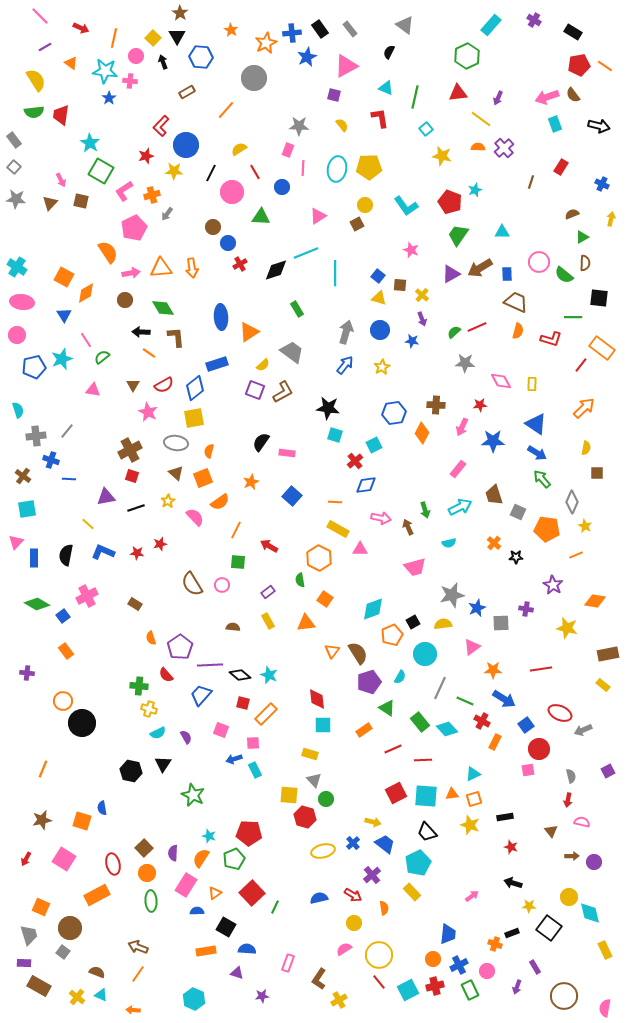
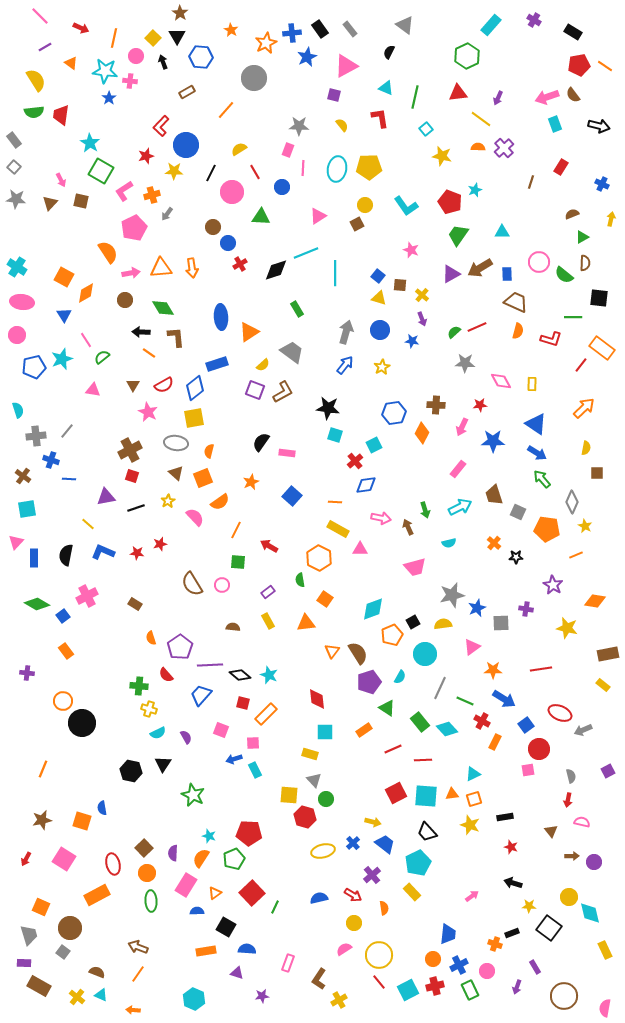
cyan square at (323, 725): moved 2 px right, 7 px down
